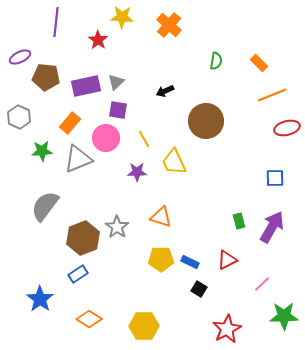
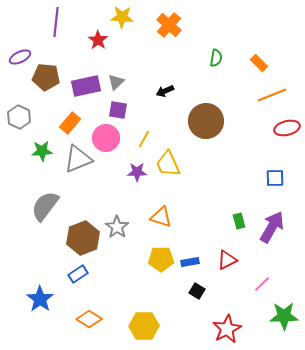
green semicircle at (216, 61): moved 3 px up
yellow line at (144, 139): rotated 60 degrees clockwise
yellow trapezoid at (174, 162): moved 6 px left, 2 px down
blue rectangle at (190, 262): rotated 36 degrees counterclockwise
black square at (199, 289): moved 2 px left, 2 px down
